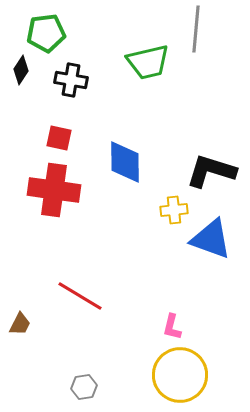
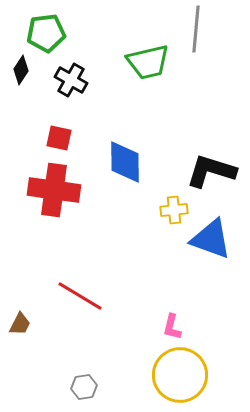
black cross: rotated 20 degrees clockwise
